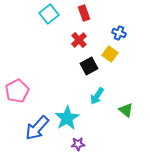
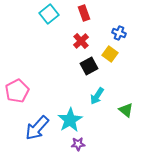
red cross: moved 2 px right, 1 px down
cyan star: moved 3 px right, 2 px down
